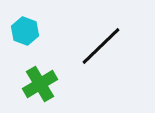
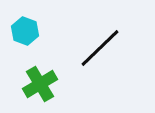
black line: moved 1 px left, 2 px down
